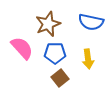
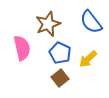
blue semicircle: rotated 40 degrees clockwise
pink semicircle: rotated 30 degrees clockwise
blue pentagon: moved 5 px right; rotated 25 degrees clockwise
yellow arrow: rotated 54 degrees clockwise
